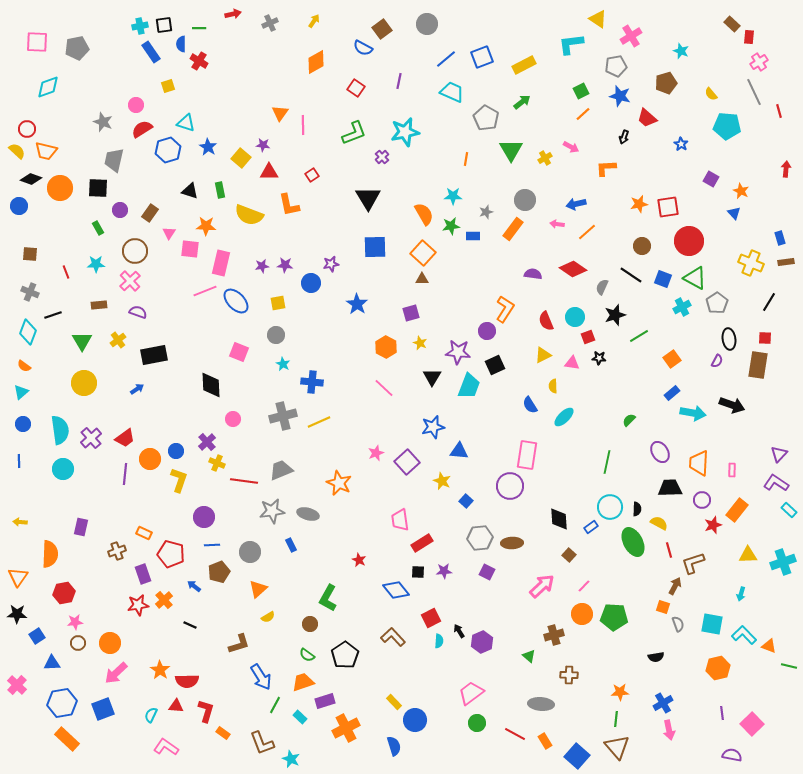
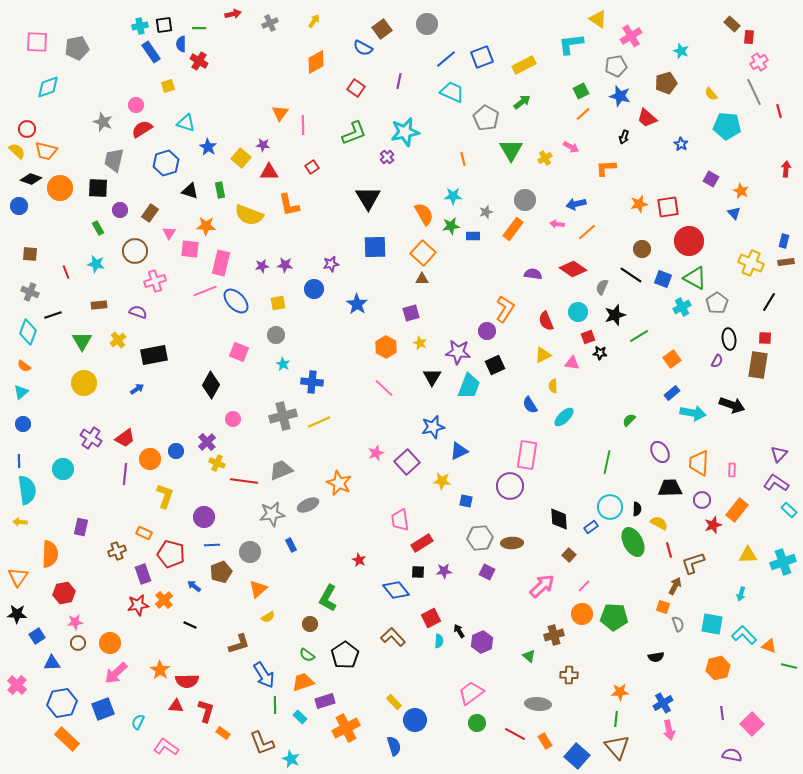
blue hexagon at (168, 150): moved 2 px left, 13 px down
purple cross at (382, 157): moved 5 px right
orange line at (466, 159): moved 3 px left; rotated 24 degrees counterclockwise
red square at (312, 175): moved 8 px up
blue rectangle at (780, 238): moved 4 px right, 3 px down; rotated 32 degrees clockwise
brown circle at (642, 246): moved 3 px down
cyan star at (96, 264): rotated 12 degrees clockwise
pink cross at (130, 281): moved 25 px right; rotated 25 degrees clockwise
blue circle at (311, 283): moved 3 px right, 6 px down
cyan circle at (575, 317): moved 3 px right, 5 px up
black star at (599, 358): moved 1 px right, 5 px up
black diamond at (211, 385): rotated 32 degrees clockwise
cyan semicircle at (60, 430): moved 33 px left, 60 px down
purple cross at (91, 438): rotated 15 degrees counterclockwise
blue triangle at (459, 451): rotated 30 degrees counterclockwise
yellow L-shape at (179, 480): moved 14 px left, 16 px down
yellow star at (442, 481): rotated 18 degrees counterclockwise
blue square at (466, 501): rotated 32 degrees counterclockwise
gray star at (272, 511): moved 3 px down
gray ellipse at (308, 514): moved 9 px up; rotated 40 degrees counterclockwise
brown pentagon at (219, 572): moved 2 px right
blue arrow at (261, 677): moved 3 px right, 2 px up
gray ellipse at (541, 704): moved 3 px left
green line at (275, 705): rotated 30 degrees counterclockwise
cyan semicircle at (151, 715): moved 13 px left, 7 px down
